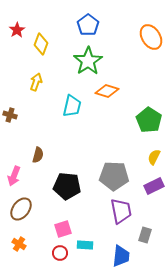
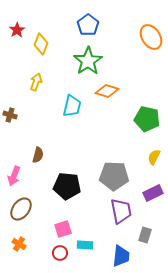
green pentagon: moved 2 px left, 1 px up; rotated 20 degrees counterclockwise
purple rectangle: moved 1 px left, 7 px down
